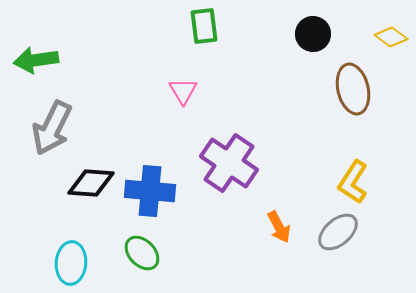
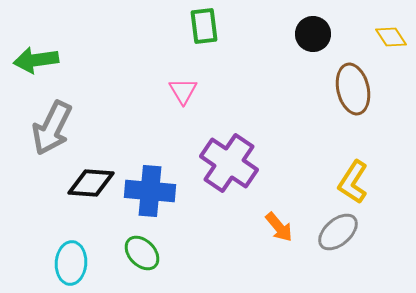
yellow diamond: rotated 20 degrees clockwise
orange arrow: rotated 12 degrees counterclockwise
